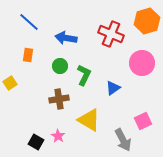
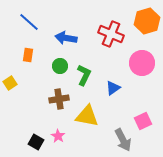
yellow triangle: moved 2 px left, 4 px up; rotated 20 degrees counterclockwise
